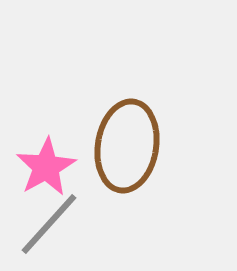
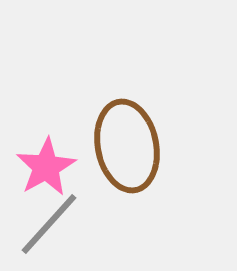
brown ellipse: rotated 20 degrees counterclockwise
